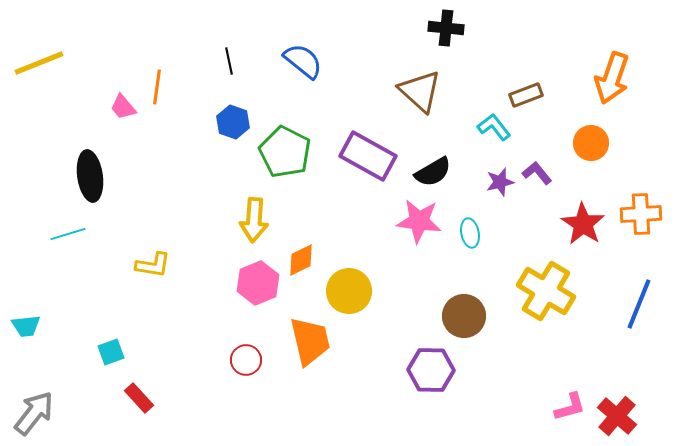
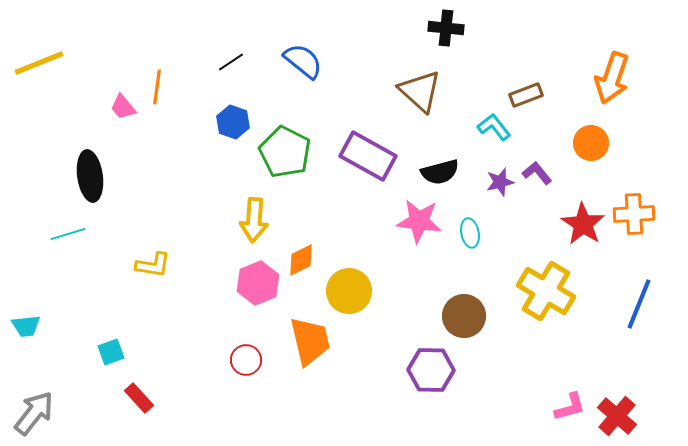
black line: moved 2 px right, 1 px down; rotated 68 degrees clockwise
black semicircle: moved 7 px right; rotated 15 degrees clockwise
orange cross: moved 7 px left
